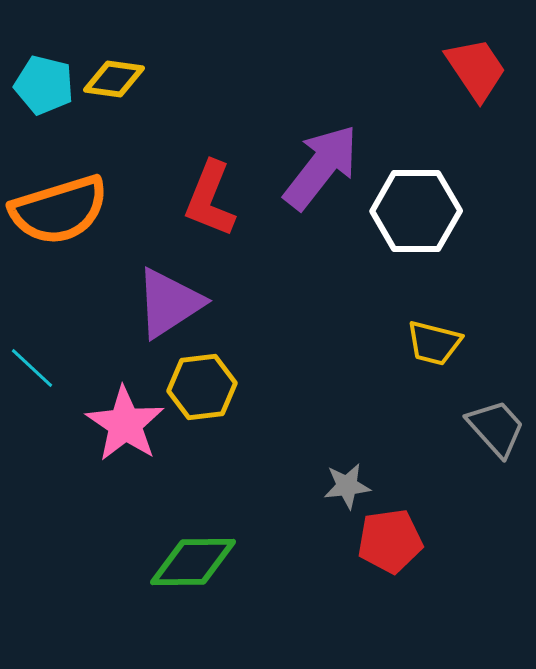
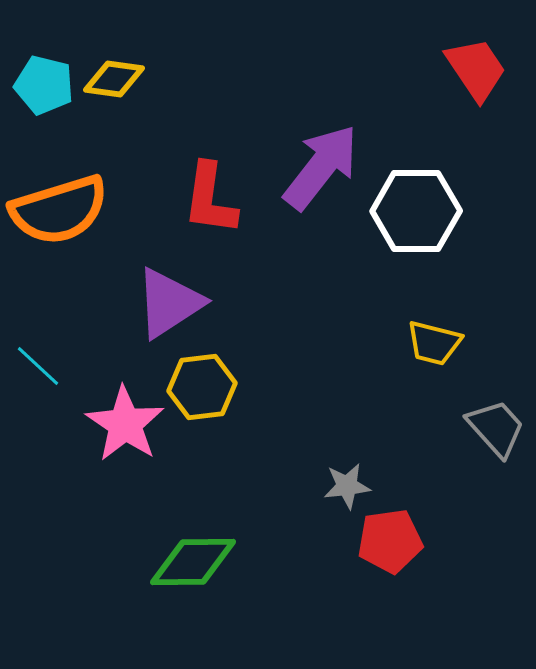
red L-shape: rotated 14 degrees counterclockwise
cyan line: moved 6 px right, 2 px up
